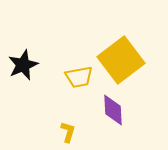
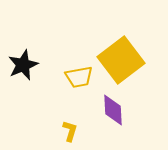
yellow L-shape: moved 2 px right, 1 px up
